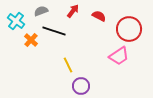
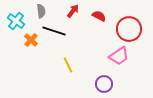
gray semicircle: rotated 104 degrees clockwise
purple circle: moved 23 px right, 2 px up
